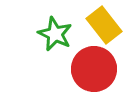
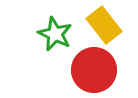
red circle: moved 1 px down
